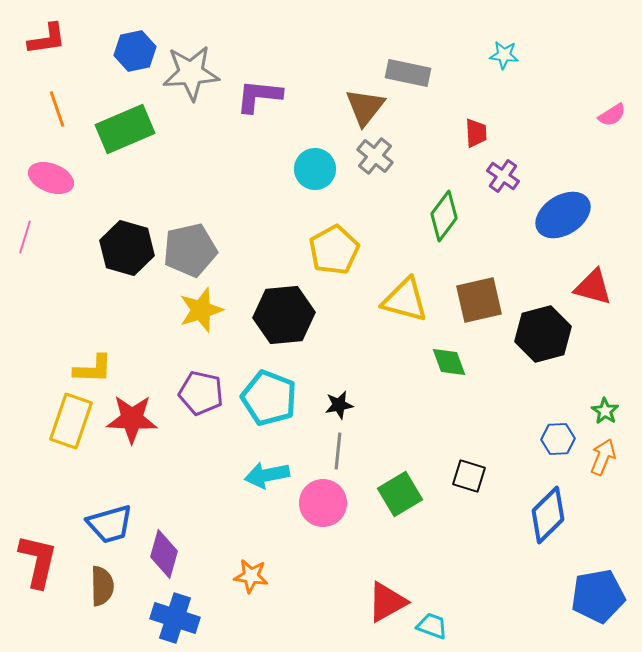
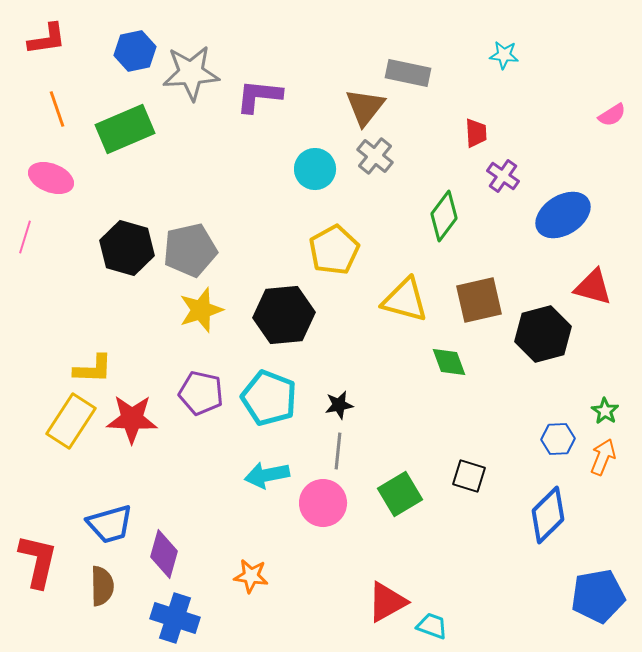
yellow rectangle at (71, 421): rotated 14 degrees clockwise
